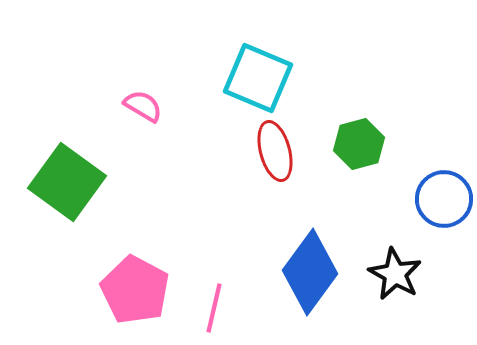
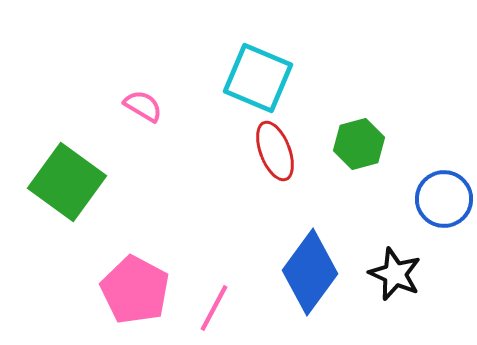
red ellipse: rotated 6 degrees counterclockwise
black star: rotated 6 degrees counterclockwise
pink line: rotated 15 degrees clockwise
